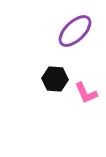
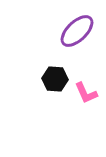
purple ellipse: moved 2 px right
